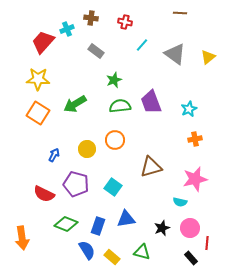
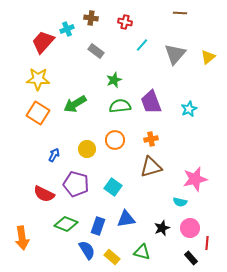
gray triangle: rotated 35 degrees clockwise
orange cross: moved 44 px left
